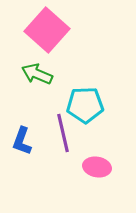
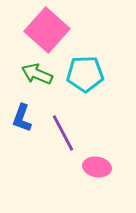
cyan pentagon: moved 31 px up
purple line: rotated 15 degrees counterclockwise
blue L-shape: moved 23 px up
